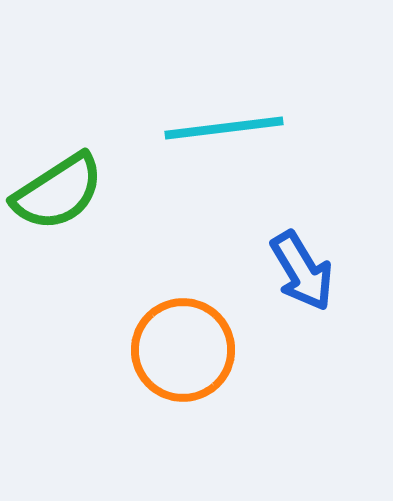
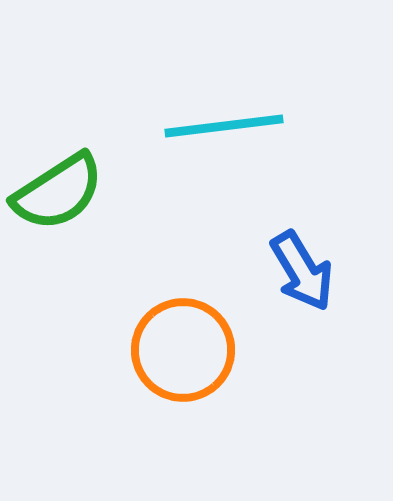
cyan line: moved 2 px up
